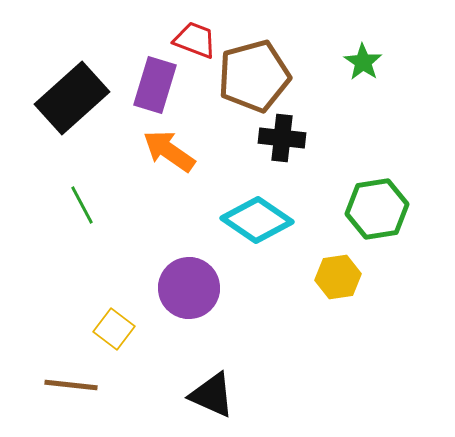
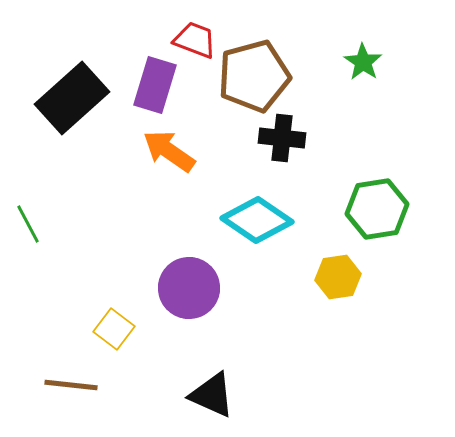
green line: moved 54 px left, 19 px down
